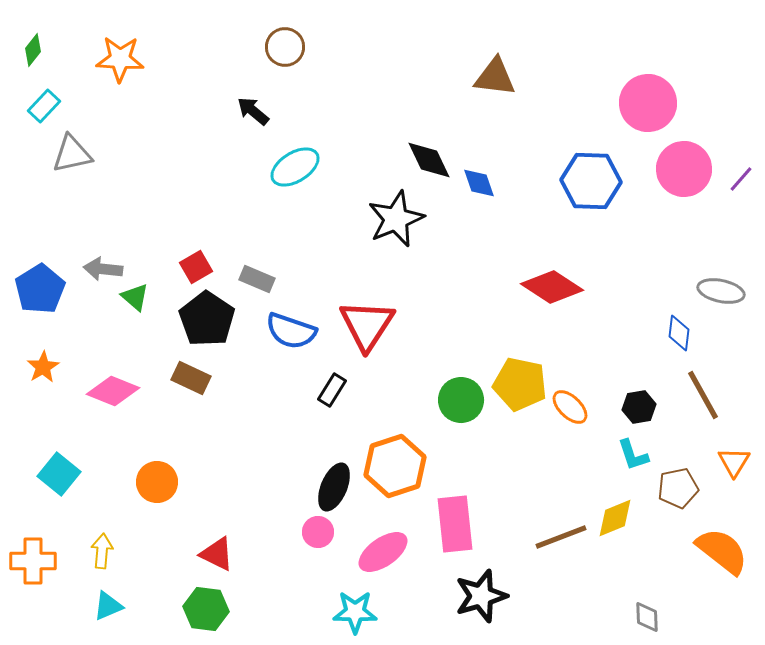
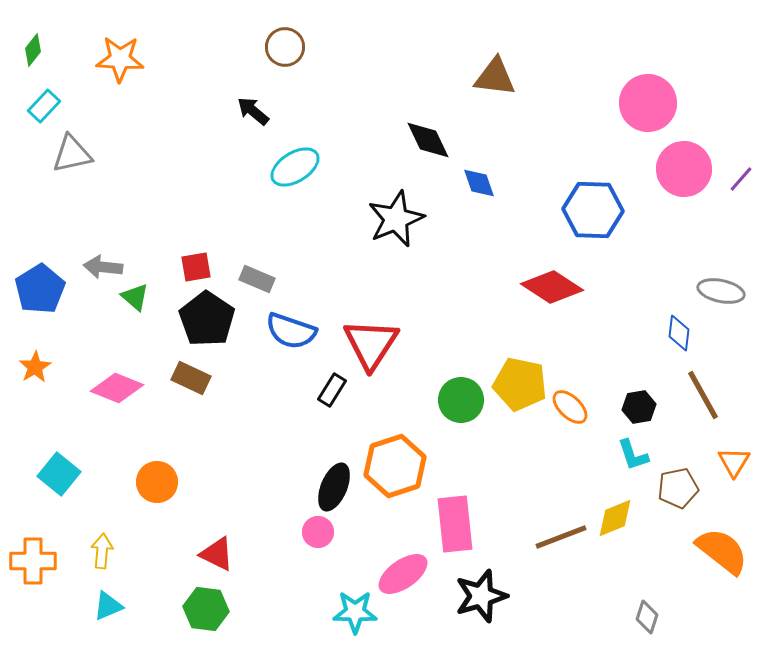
black diamond at (429, 160): moved 1 px left, 20 px up
blue hexagon at (591, 181): moved 2 px right, 29 px down
red square at (196, 267): rotated 20 degrees clockwise
gray arrow at (103, 269): moved 2 px up
red triangle at (367, 325): moved 4 px right, 19 px down
orange star at (43, 367): moved 8 px left
pink diamond at (113, 391): moved 4 px right, 3 px up
pink ellipse at (383, 552): moved 20 px right, 22 px down
gray diamond at (647, 617): rotated 20 degrees clockwise
